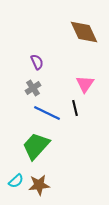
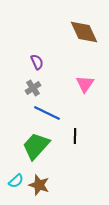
black line: moved 28 px down; rotated 14 degrees clockwise
brown star: rotated 25 degrees clockwise
